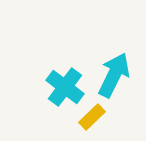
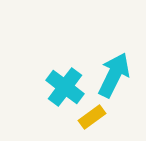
yellow rectangle: rotated 8 degrees clockwise
